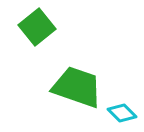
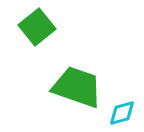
cyan diamond: rotated 60 degrees counterclockwise
